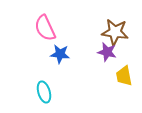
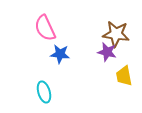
brown star: moved 1 px right, 2 px down
